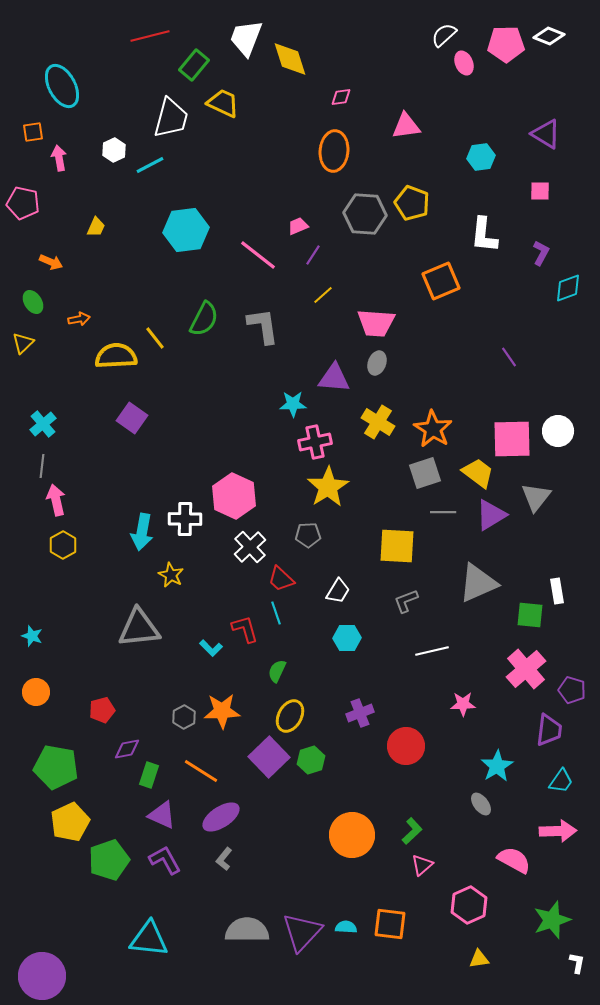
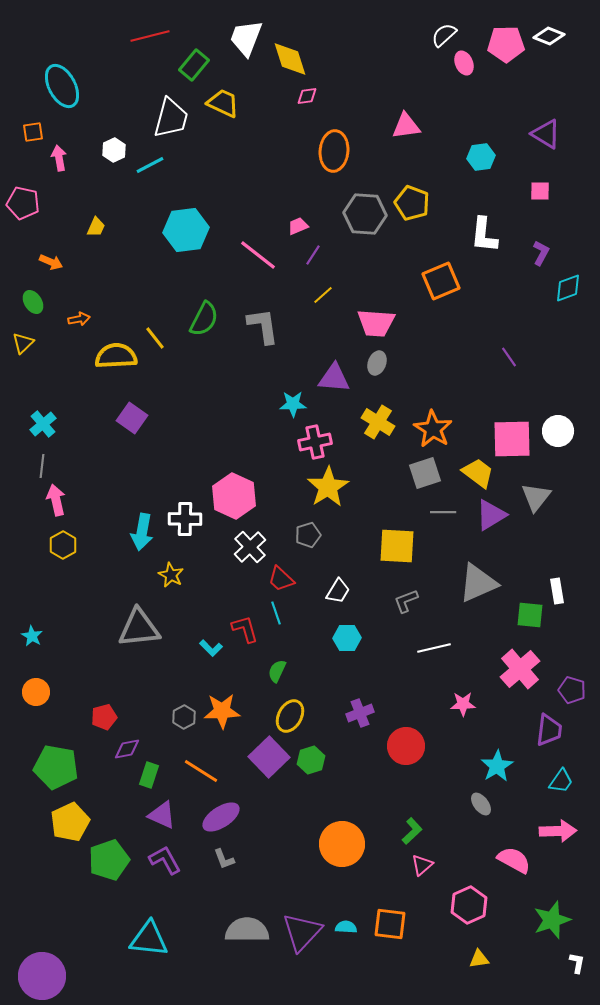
pink diamond at (341, 97): moved 34 px left, 1 px up
gray pentagon at (308, 535): rotated 15 degrees counterclockwise
cyan star at (32, 636): rotated 10 degrees clockwise
white line at (432, 651): moved 2 px right, 3 px up
pink cross at (526, 669): moved 6 px left
red pentagon at (102, 710): moved 2 px right, 7 px down
orange circle at (352, 835): moved 10 px left, 9 px down
gray L-shape at (224, 859): rotated 60 degrees counterclockwise
